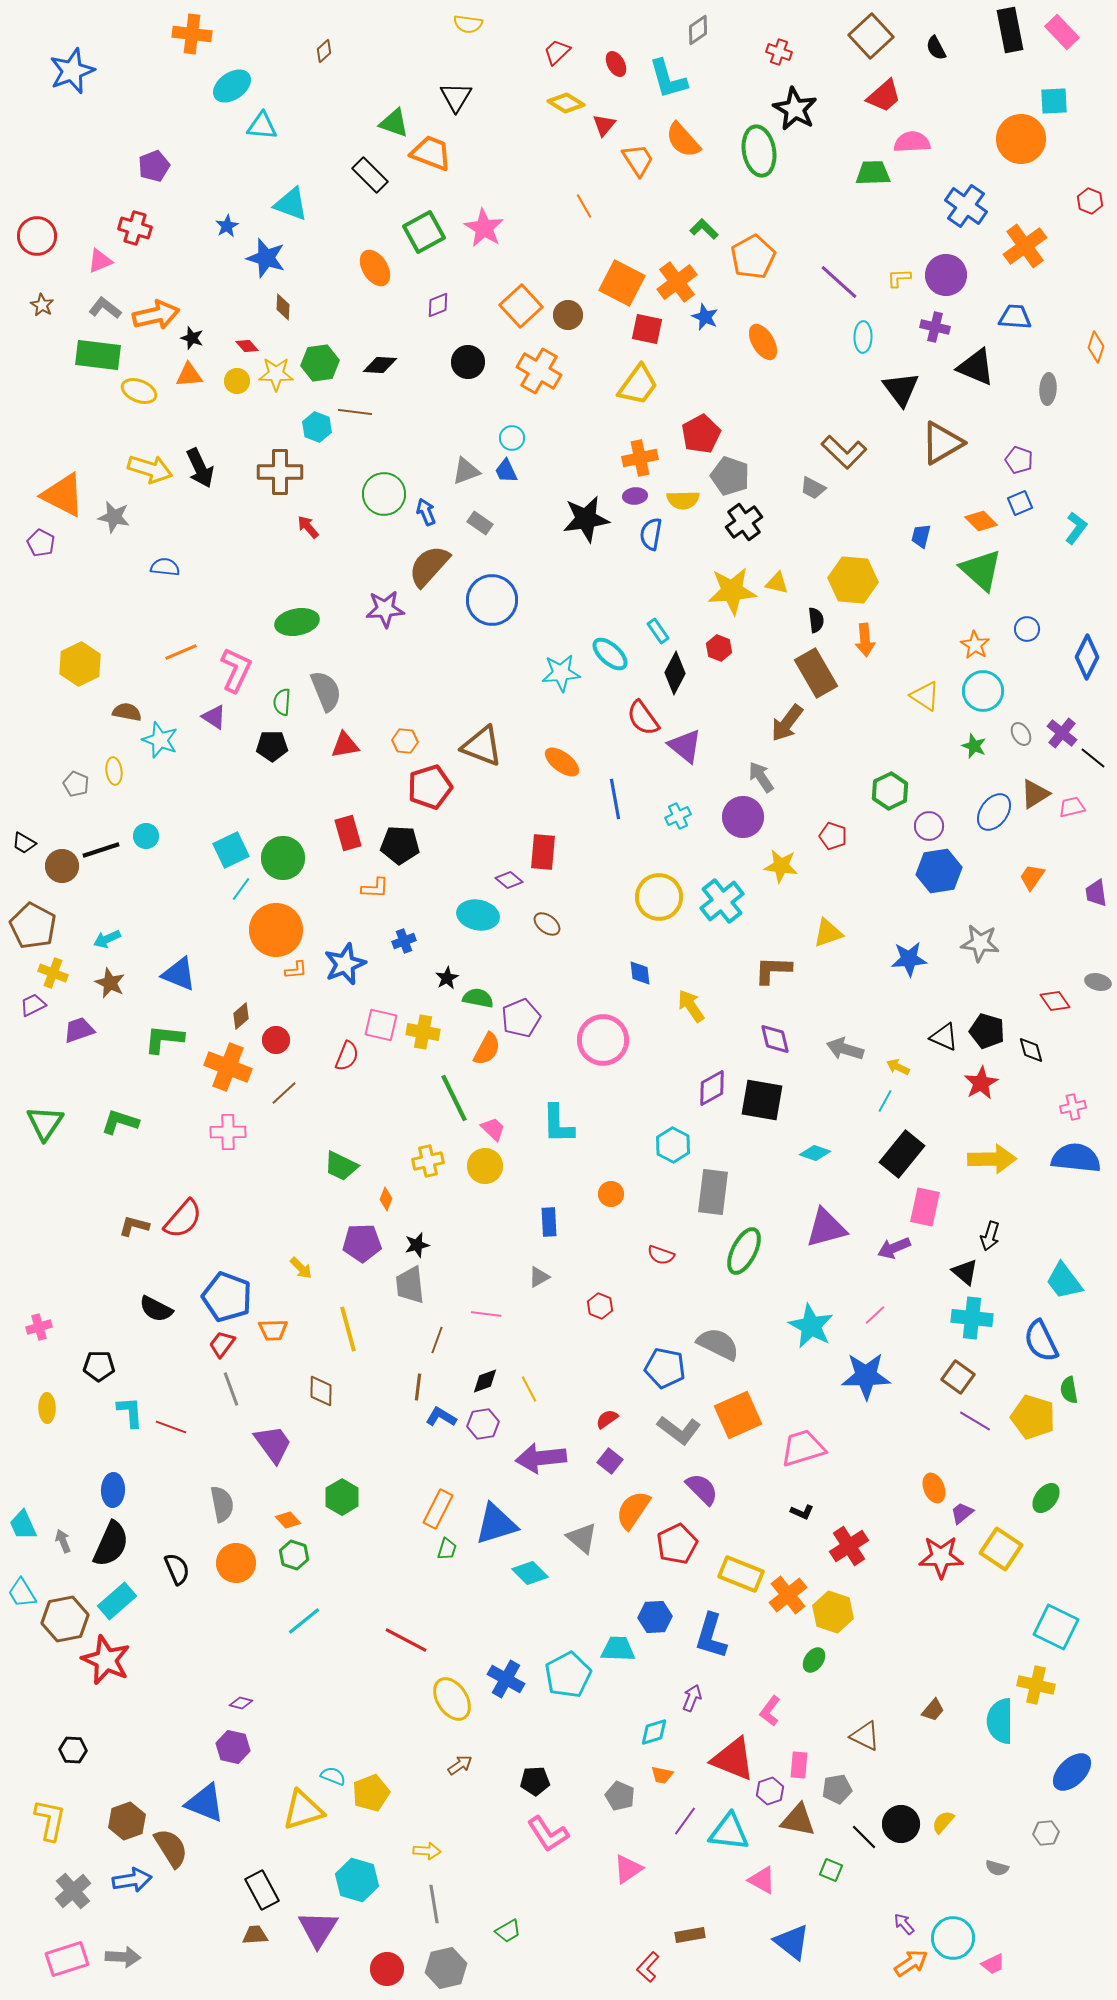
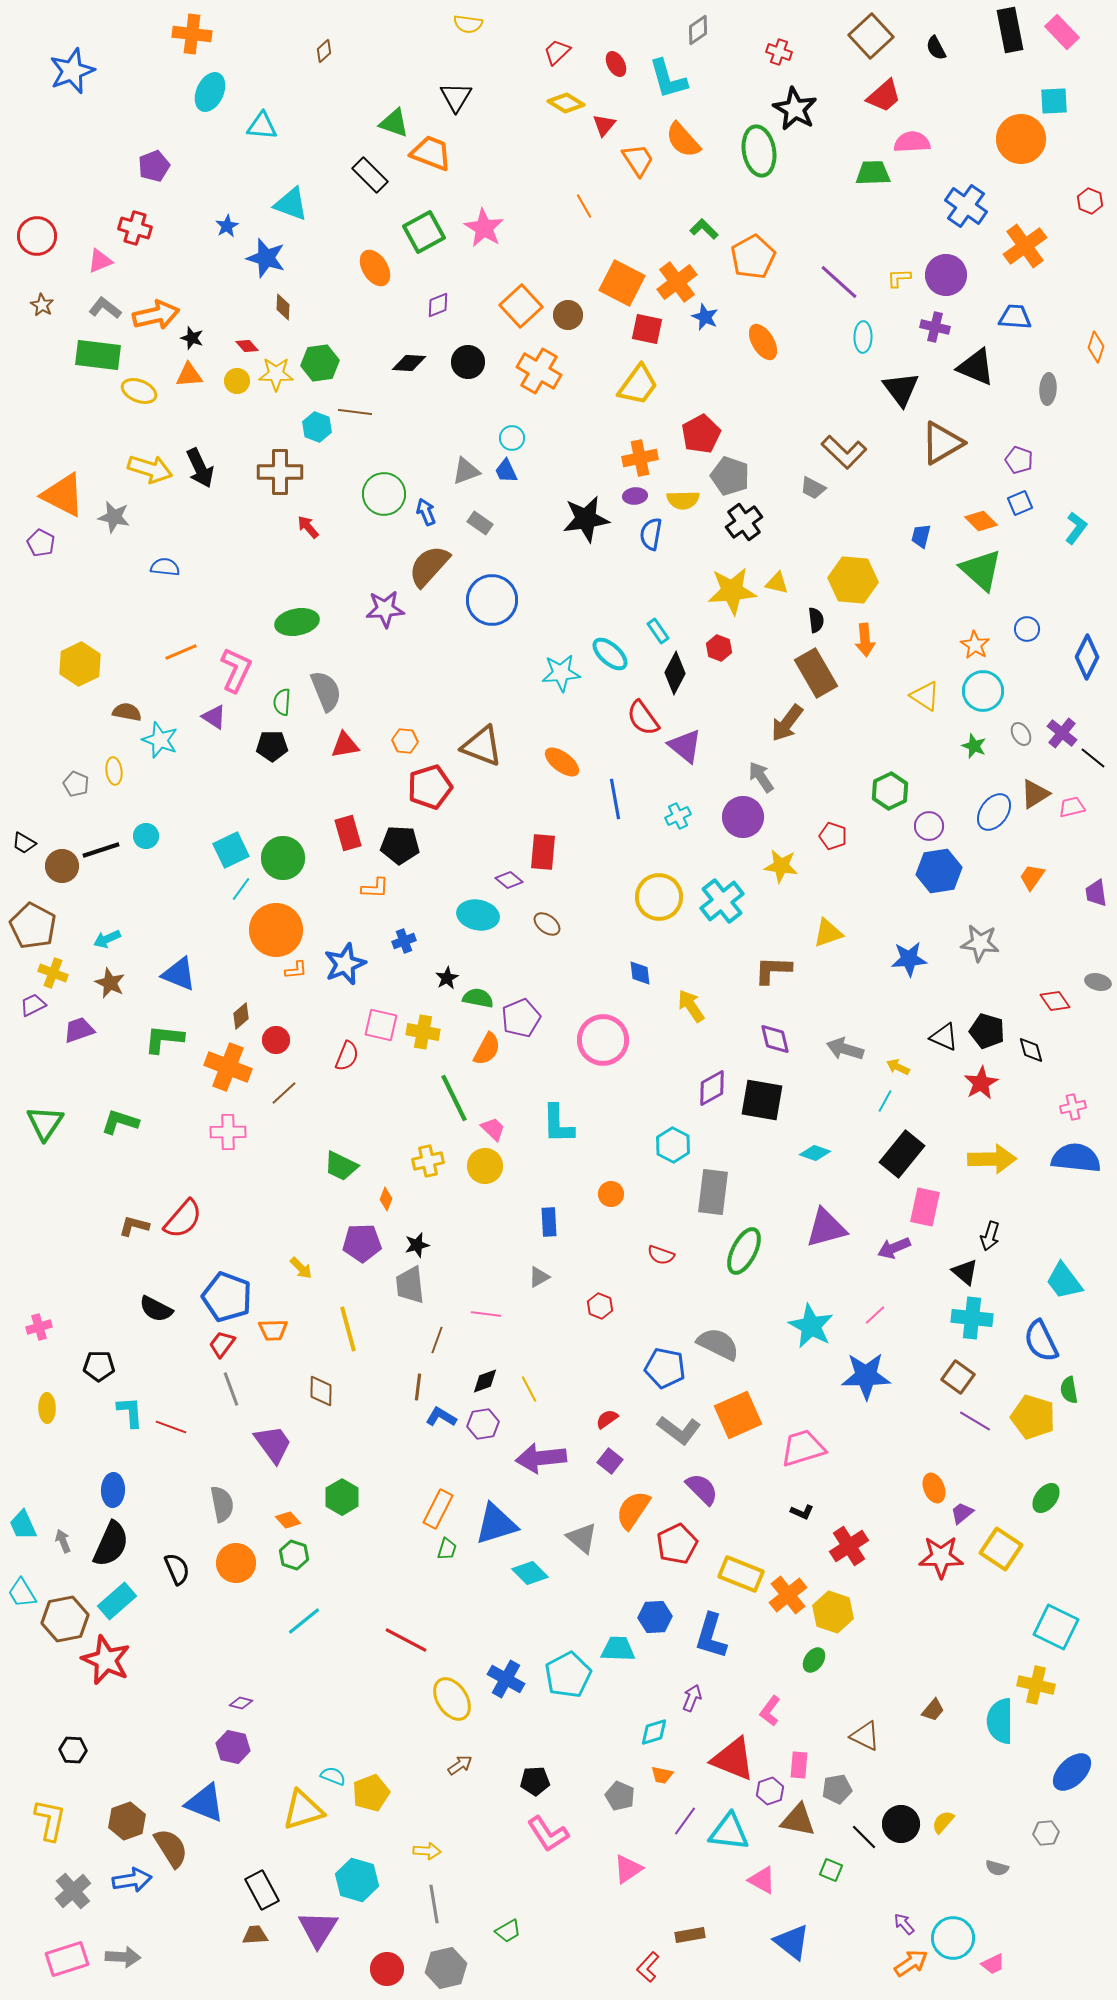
cyan ellipse at (232, 86): moved 22 px left, 6 px down; rotated 30 degrees counterclockwise
black diamond at (380, 365): moved 29 px right, 2 px up
